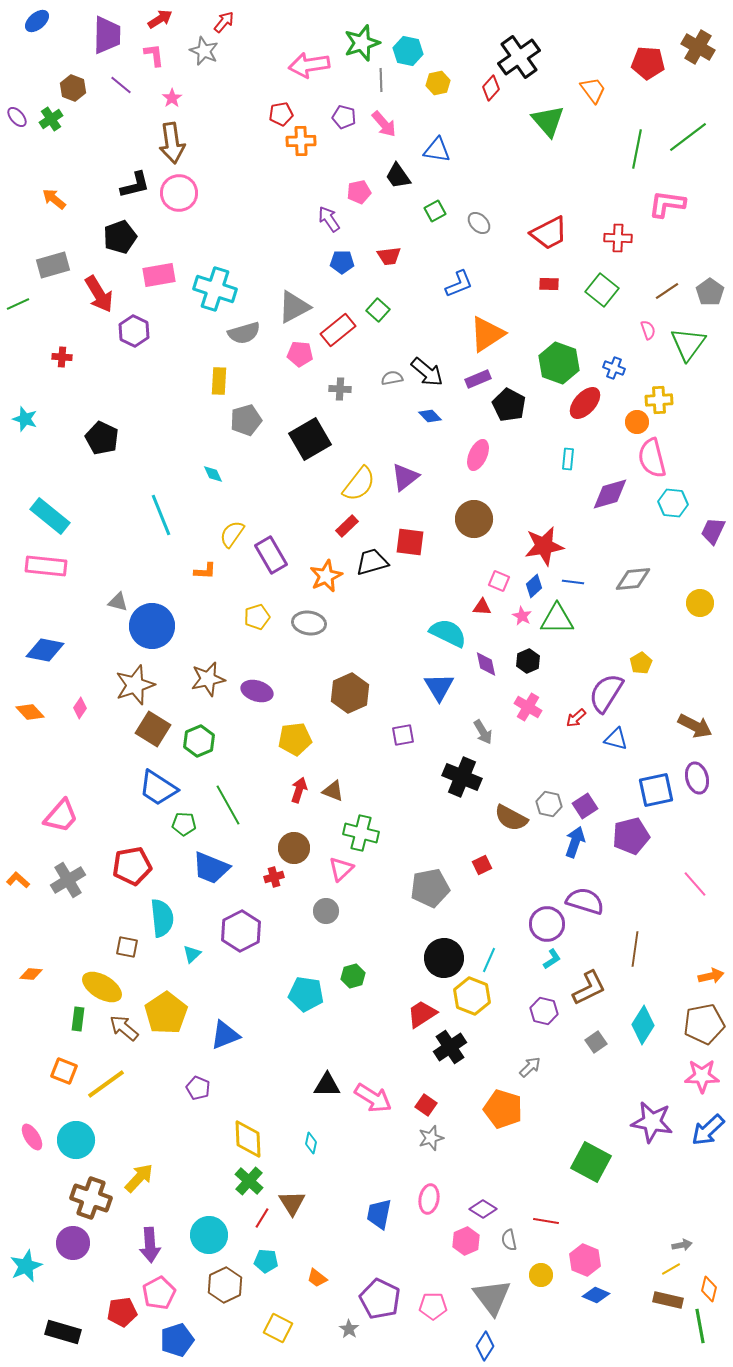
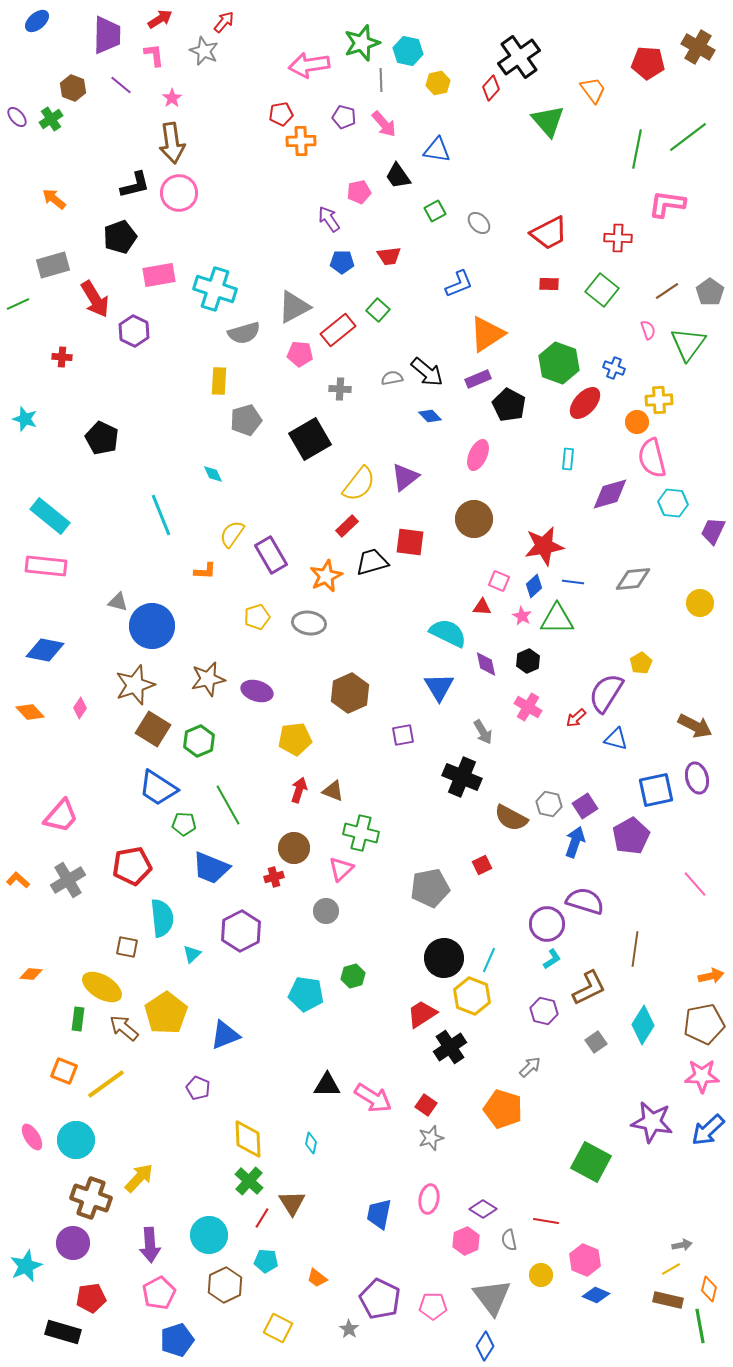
red arrow at (99, 294): moved 4 px left, 5 px down
purple pentagon at (631, 836): rotated 15 degrees counterclockwise
red pentagon at (122, 1312): moved 31 px left, 14 px up
